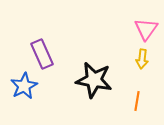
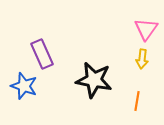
blue star: rotated 24 degrees counterclockwise
